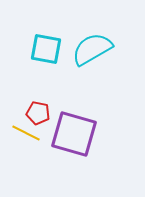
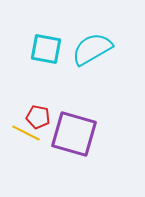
red pentagon: moved 4 px down
